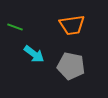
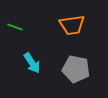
cyan arrow: moved 2 px left, 9 px down; rotated 20 degrees clockwise
gray pentagon: moved 5 px right, 3 px down
